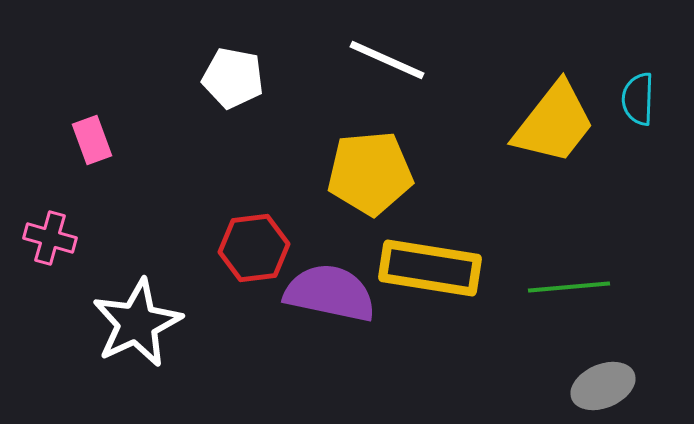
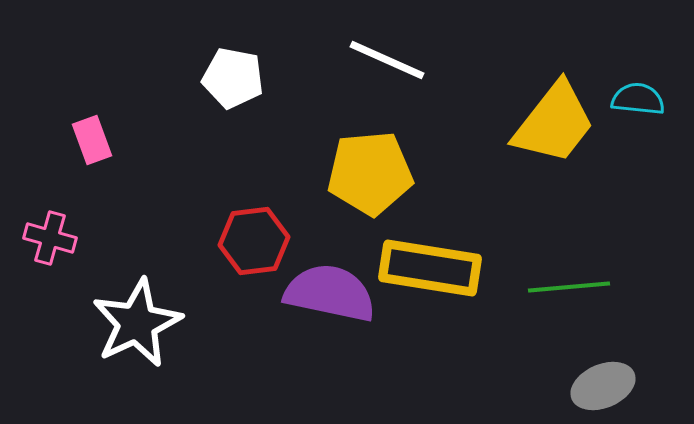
cyan semicircle: rotated 94 degrees clockwise
red hexagon: moved 7 px up
